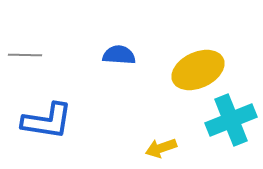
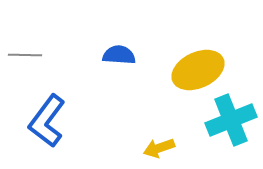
blue L-shape: rotated 118 degrees clockwise
yellow arrow: moved 2 px left
